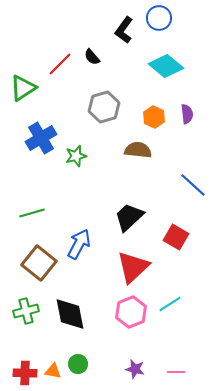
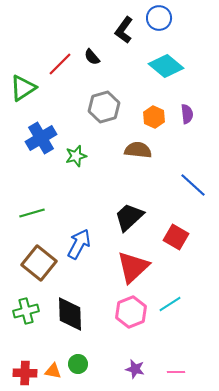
black diamond: rotated 9 degrees clockwise
